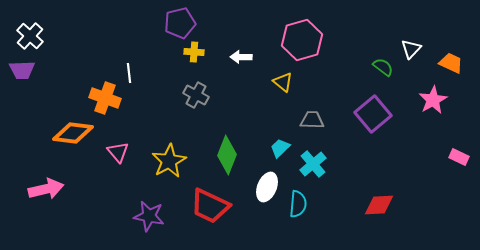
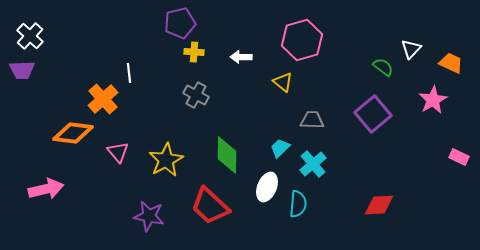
orange cross: moved 2 px left, 1 px down; rotated 28 degrees clockwise
green diamond: rotated 21 degrees counterclockwise
yellow star: moved 3 px left, 1 px up
red trapezoid: rotated 18 degrees clockwise
